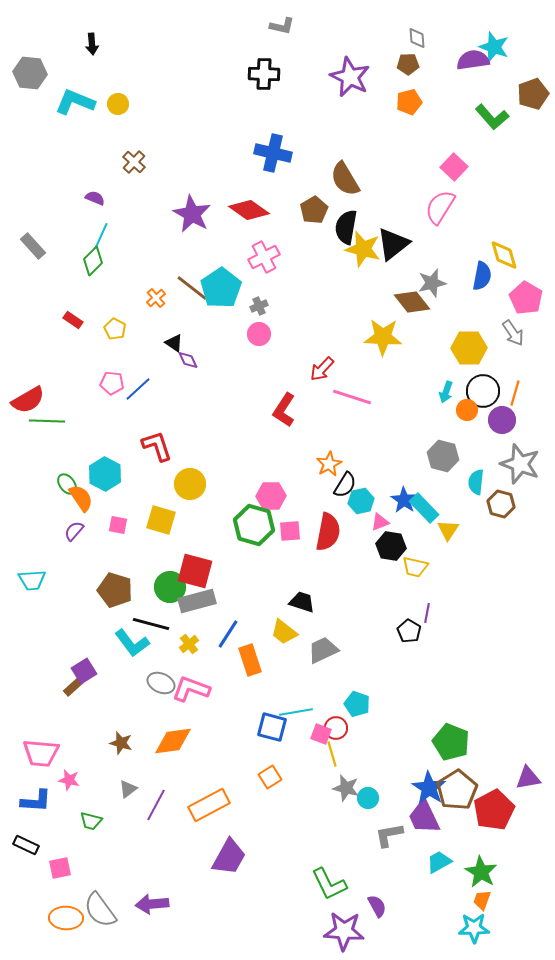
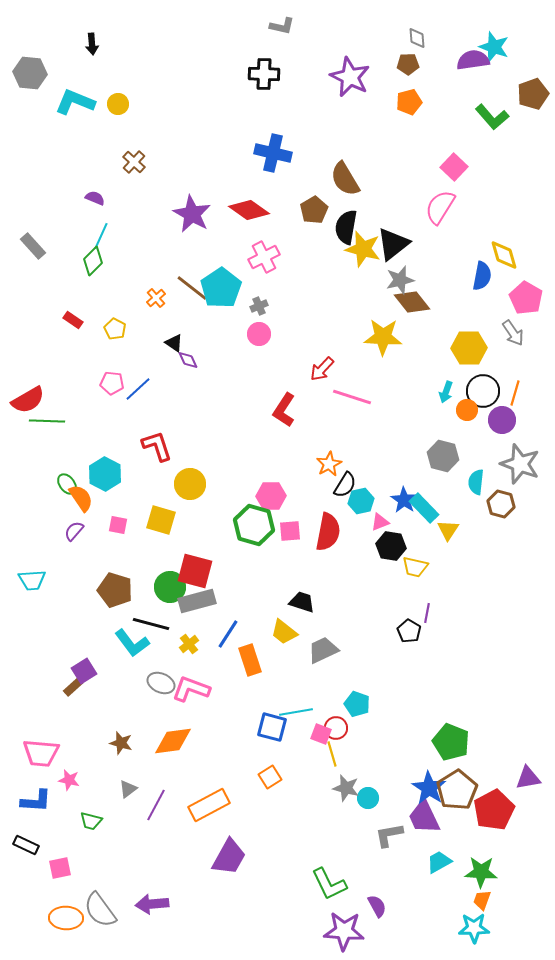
gray star at (432, 283): moved 32 px left, 3 px up
green star at (481, 872): rotated 28 degrees counterclockwise
